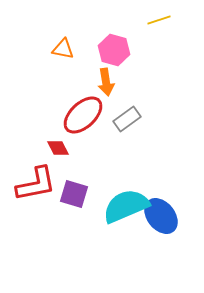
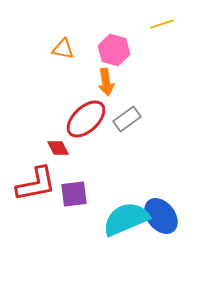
yellow line: moved 3 px right, 4 px down
red ellipse: moved 3 px right, 4 px down
purple square: rotated 24 degrees counterclockwise
cyan semicircle: moved 13 px down
